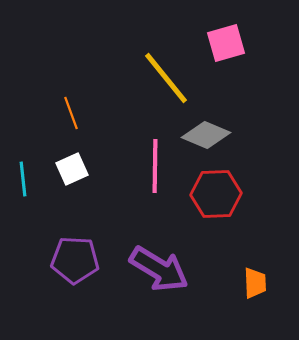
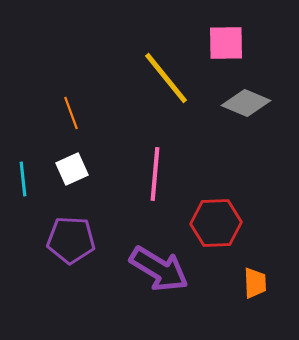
pink square: rotated 15 degrees clockwise
gray diamond: moved 40 px right, 32 px up
pink line: moved 8 px down; rotated 4 degrees clockwise
red hexagon: moved 29 px down
purple pentagon: moved 4 px left, 20 px up
